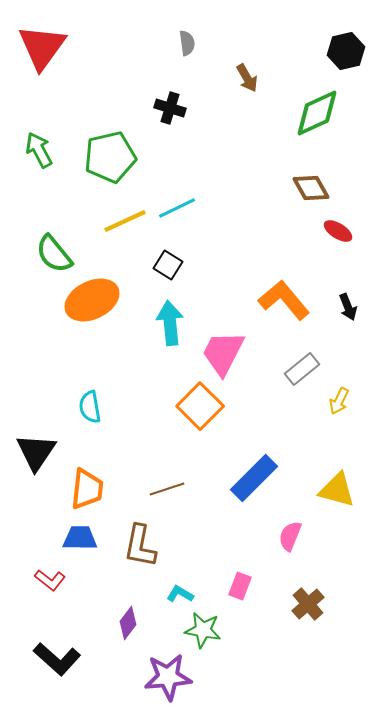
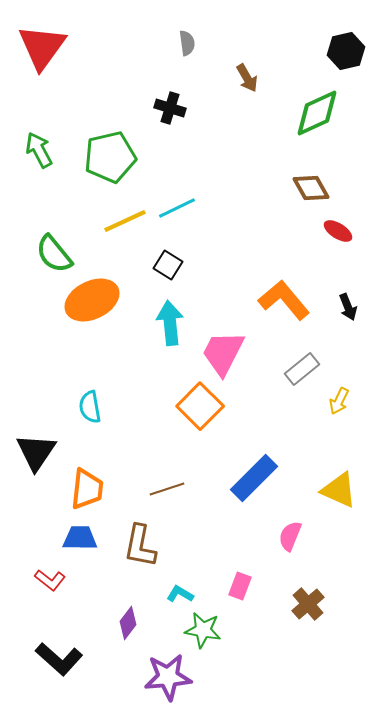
yellow triangle: moved 2 px right; rotated 9 degrees clockwise
black L-shape: moved 2 px right
